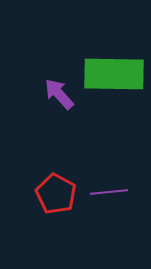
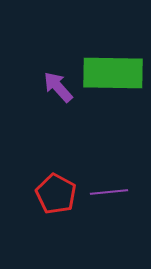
green rectangle: moved 1 px left, 1 px up
purple arrow: moved 1 px left, 7 px up
